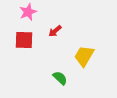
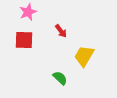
red arrow: moved 6 px right; rotated 88 degrees counterclockwise
